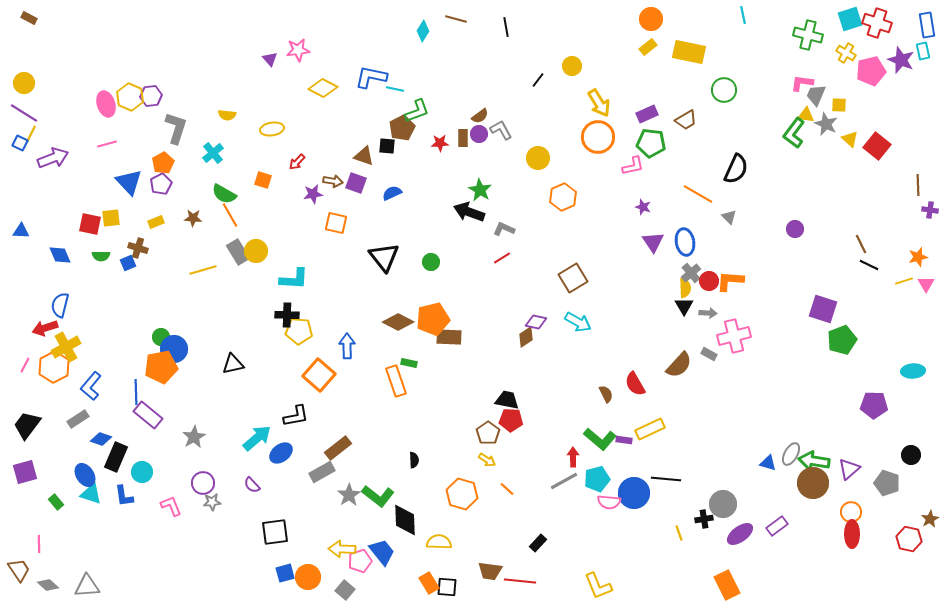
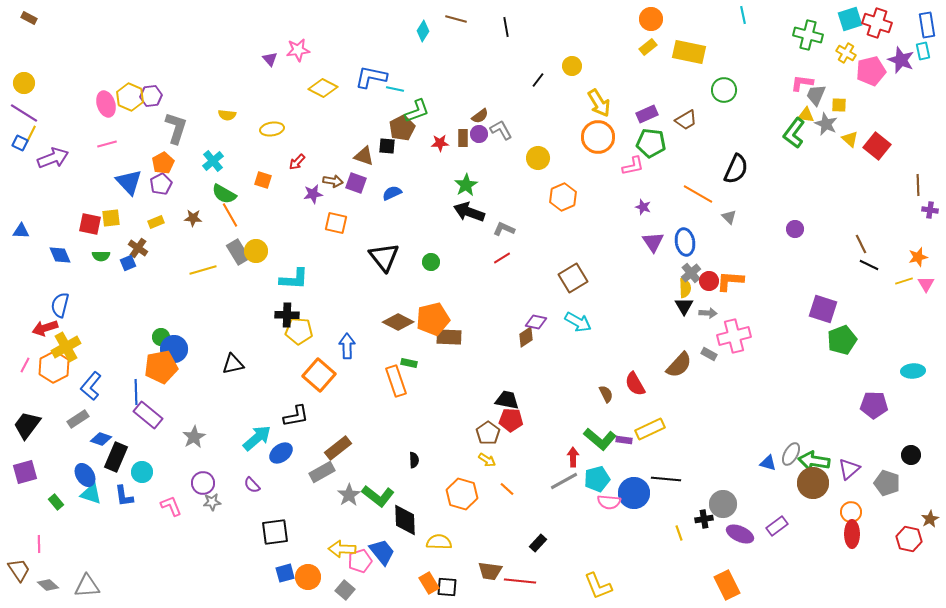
cyan cross at (213, 153): moved 8 px down
green star at (480, 190): moved 14 px left, 5 px up; rotated 10 degrees clockwise
brown cross at (138, 248): rotated 18 degrees clockwise
purple ellipse at (740, 534): rotated 60 degrees clockwise
